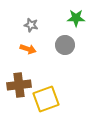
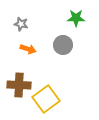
gray star: moved 10 px left, 1 px up
gray circle: moved 2 px left
brown cross: rotated 10 degrees clockwise
yellow square: rotated 16 degrees counterclockwise
